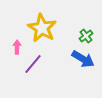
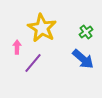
green cross: moved 4 px up
blue arrow: rotated 10 degrees clockwise
purple line: moved 1 px up
